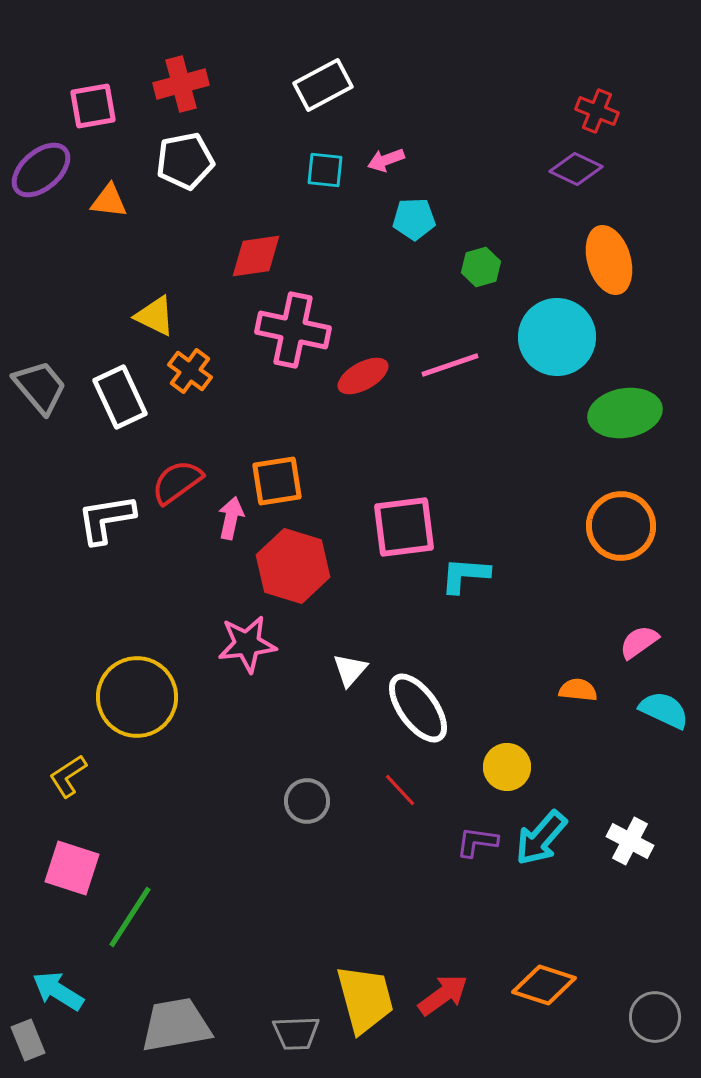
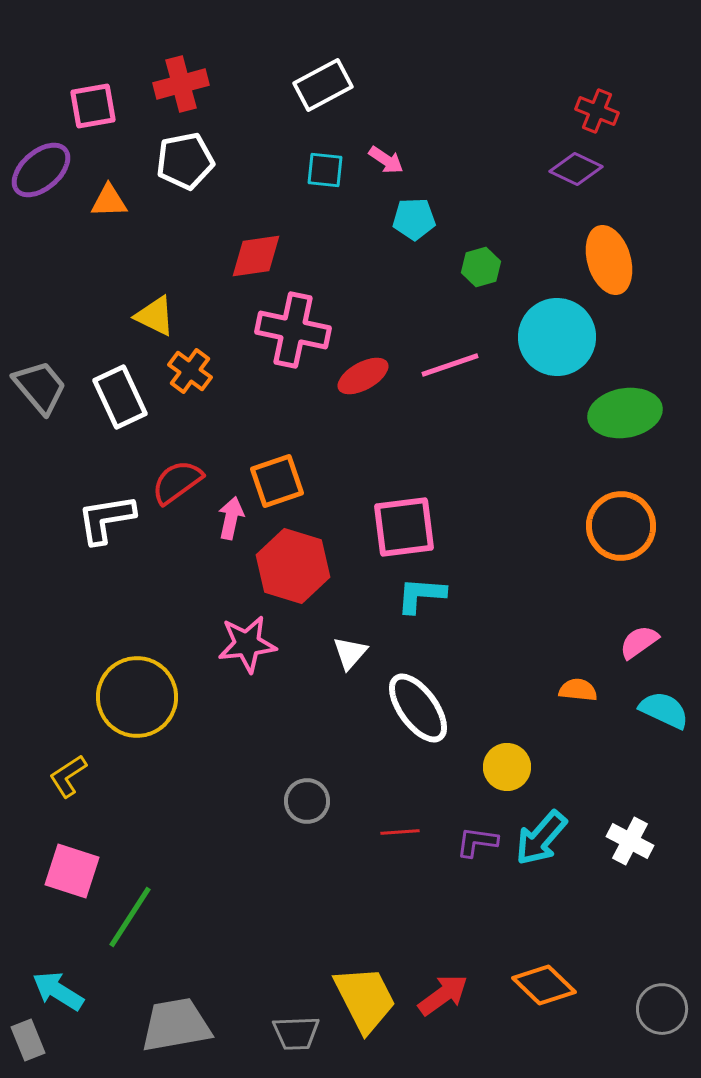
pink arrow at (386, 160): rotated 126 degrees counterclockwise
orange triangle at (109, 201): rotated 9 degrees counterclockwise
orange square at (277, 481): rotated 10 degrees counterclockwise
cyan L-shape at (465, 575): moved 44 px left, 20 px down
white triangle at (350, 670): moved 17 px up
red line at (400, 790): moved 42 px down; rotated 51 degrees counterclockwise
pink square at (72, 868): moved 3 px down
orange diamond at (544, 985): rotated 26 degrees clockwise
yellow trapezoid at (365, 999): rotated 12 degrees counterclockwise
gray circle at (655, 1017): moved 7 px right, 8 px up
